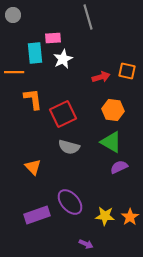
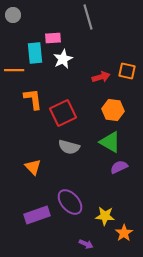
orange line: moved 2 px up
red square: moved 1 px up
green triangle: moved 1 px left
orange star: moved 6 px left, 16 px down
